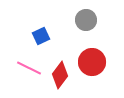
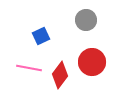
pink line: rotated 15 degrees counterclockwise
